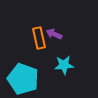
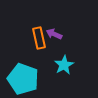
cyan star: rotated 24 degrees counterclockwise
